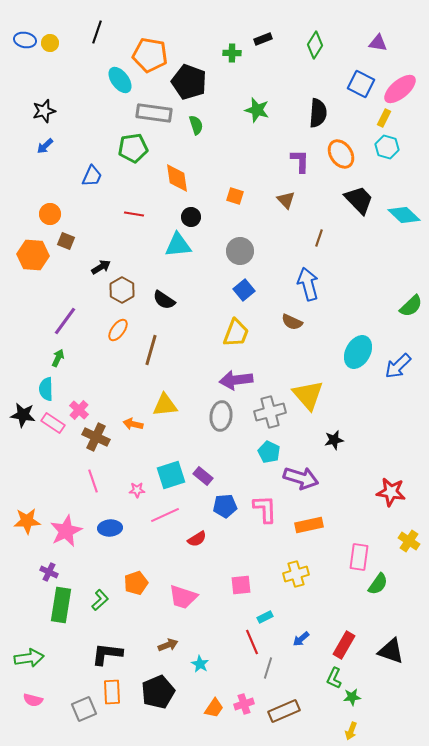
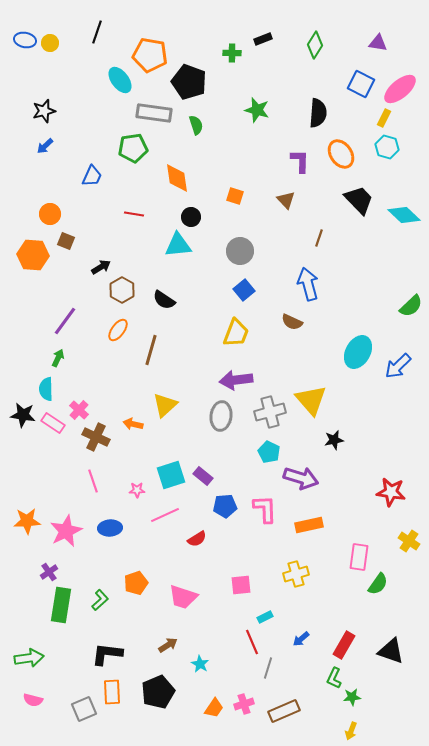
yellow triangle at (308, 395): moved 3 px right, 5 px down
yellow triangle at (165, 405): rotated 36 degrees counterclockwise
purple cross at (49, 572): rotated 30 degrees clockwise
brown arrow at (168, 645): rotated 12 degrees counterclockwise
